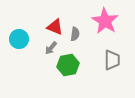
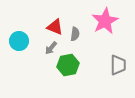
pink star: rotated 12 degrees clockwise
cyan circle: moved 2 px down
gray trapezoid: moved 6 px right, 5 px down
